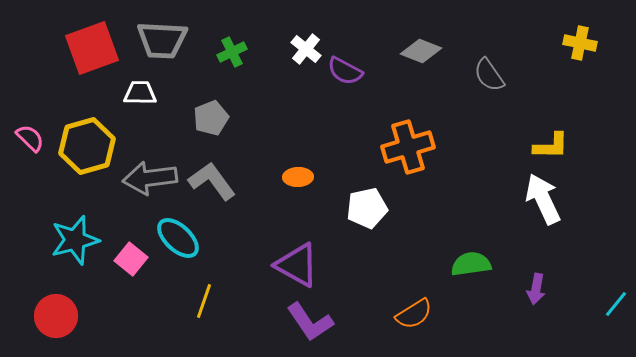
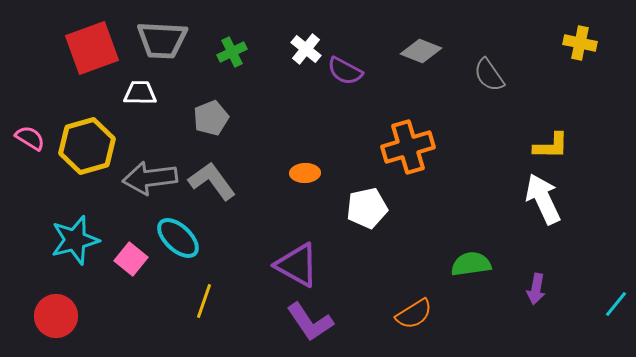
pink semicircle: rotated 12 degrees counterclockwise
orange ellipse: moved 7 px right, 4 px up
